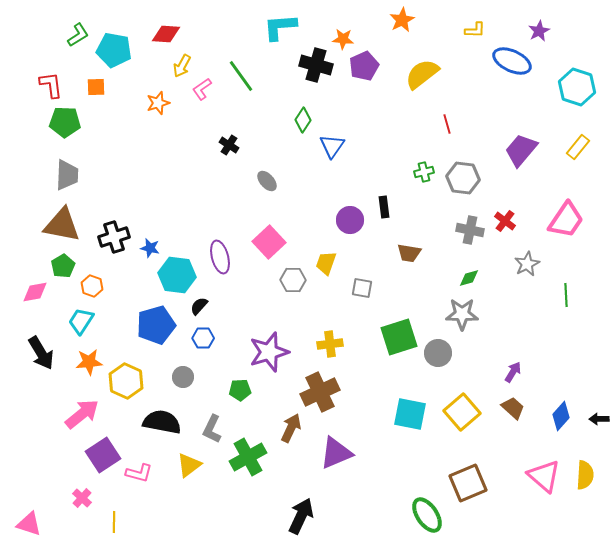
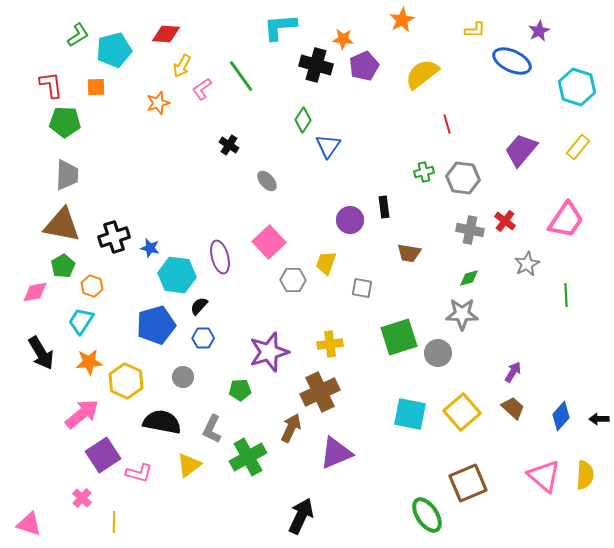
cyan pentagon at (114, 50): rotated 24 degrees counterclockwise
blue triangle at (332, 146): moved 4 px left
